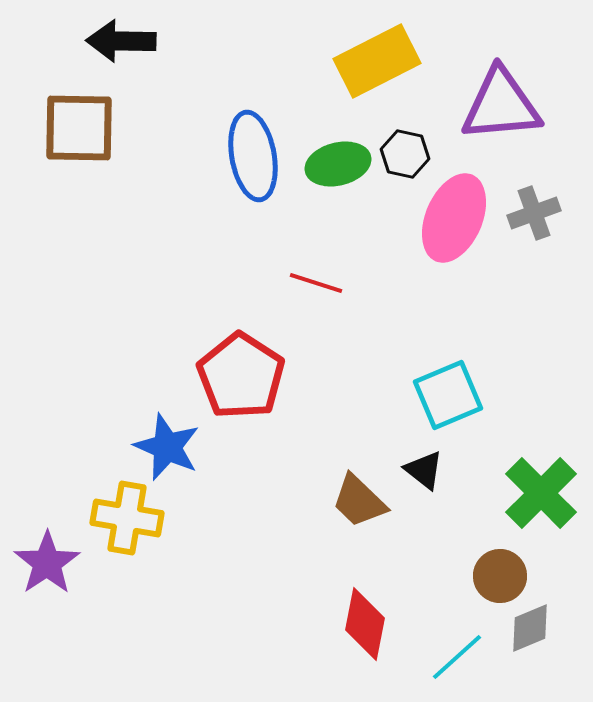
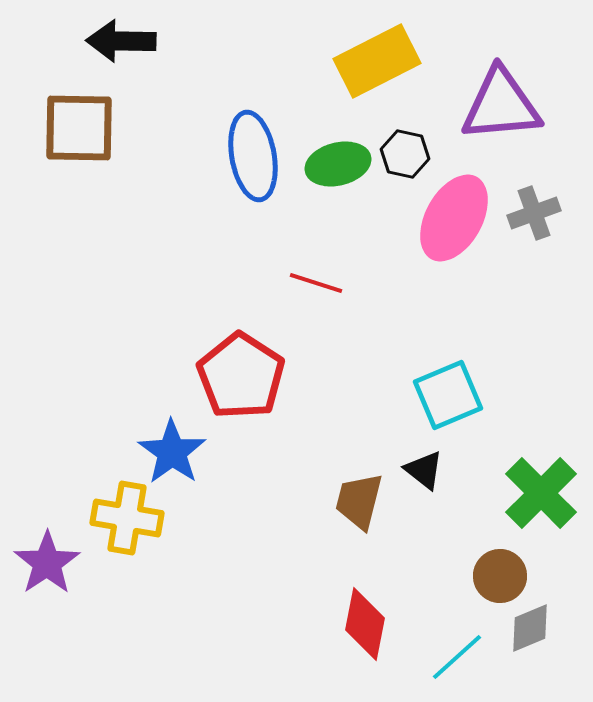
pink ellipse: rotated 6 degrees clockwise
blue star: moved 5 px right, 5 px down; rotated 12 degrees clockwise
brown trapezoid: rotated 60 degrees clockwise
